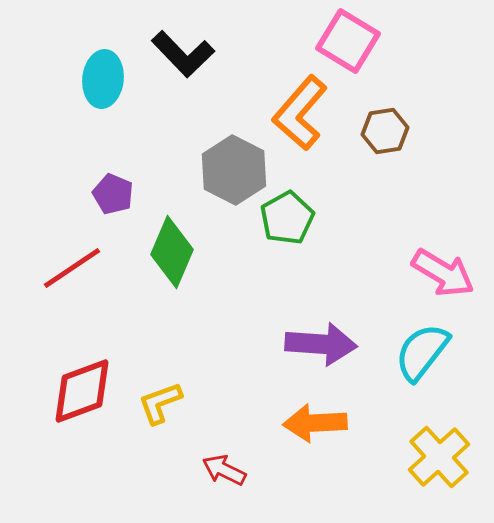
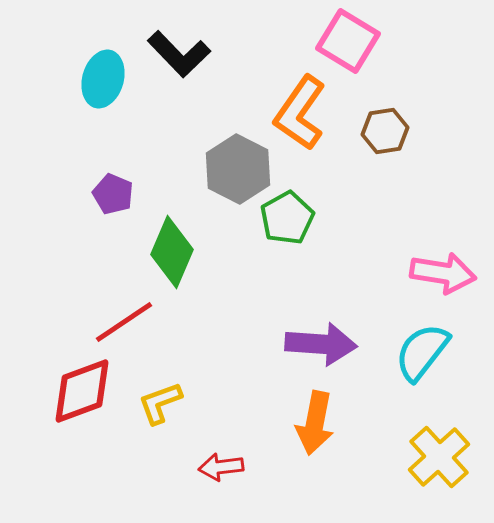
black L-shape: moved 4 px left
cyan ellipse: rotated 10 degrees clockwise
orange L-shape: rotated 6 degrees counterclockwise
gray hexagon: moved 4 px right, 1 px up
red line: moved 52 px right, 54 px down
pink arrow: rotated 22 degrees counterclockwise
orange arrow: rotated 76 degrees counterclockwise
red arrow: moved 3 px left, 3 px up; rotated 33 degrees counterclockwise
